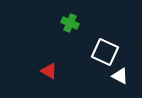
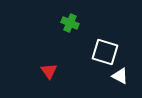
white square: rotated 8 degrees counterclockwise
red triangle: rotated 24 degrees clockwise
